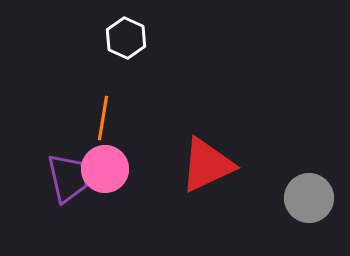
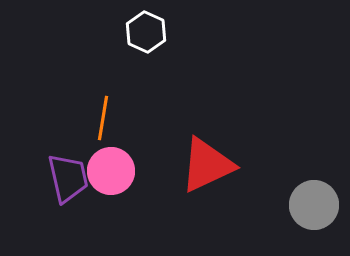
white hexagon: moved 20 px right, 6 px up
pink circle: moved 6 px right, 2 px down
gray circle: moved 5 px right, 7 px down
